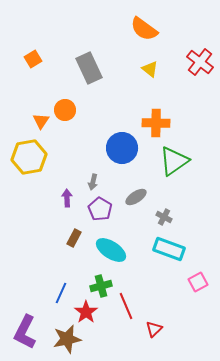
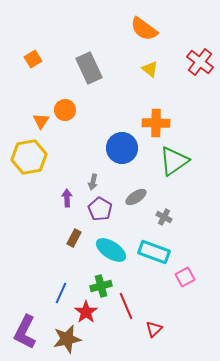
cyan rectangle: moved 15 px left, 3 px down
pink square: moved 13 px left, 5 px up
